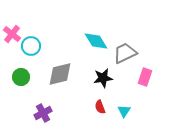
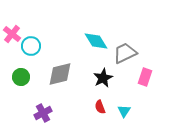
black star: rotated 18 degrees counterclockwise
